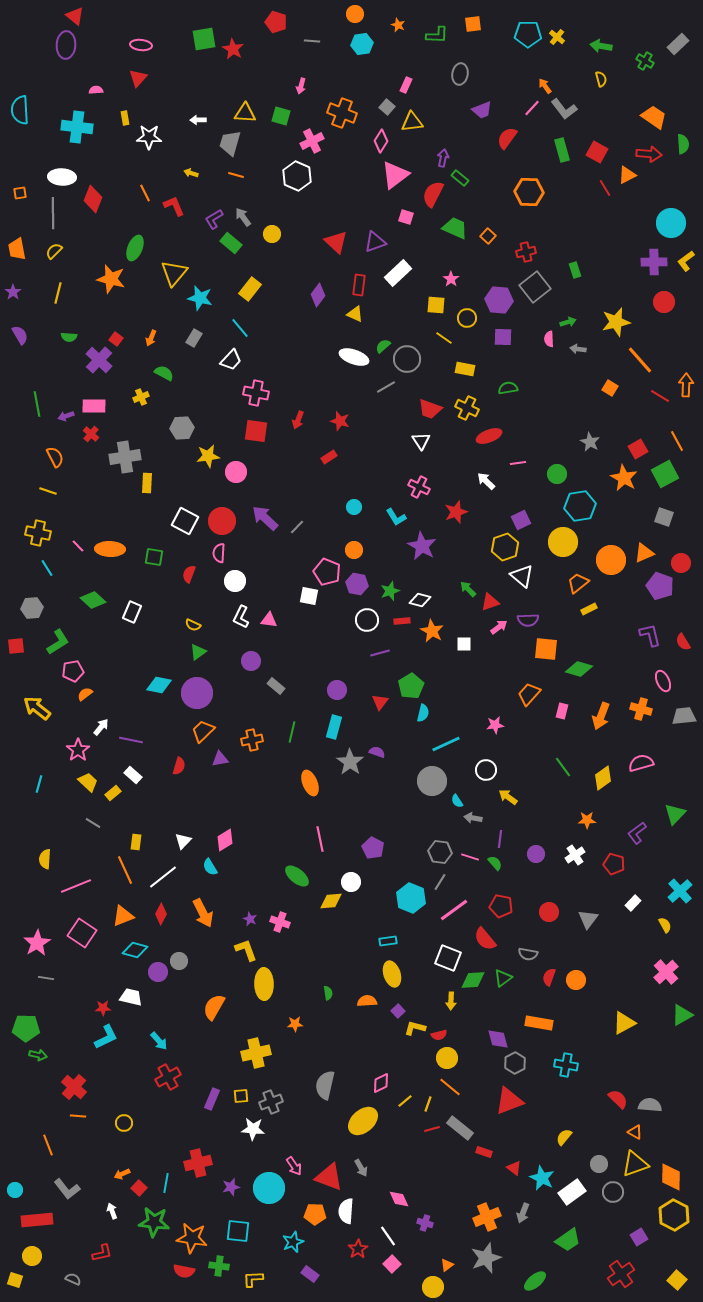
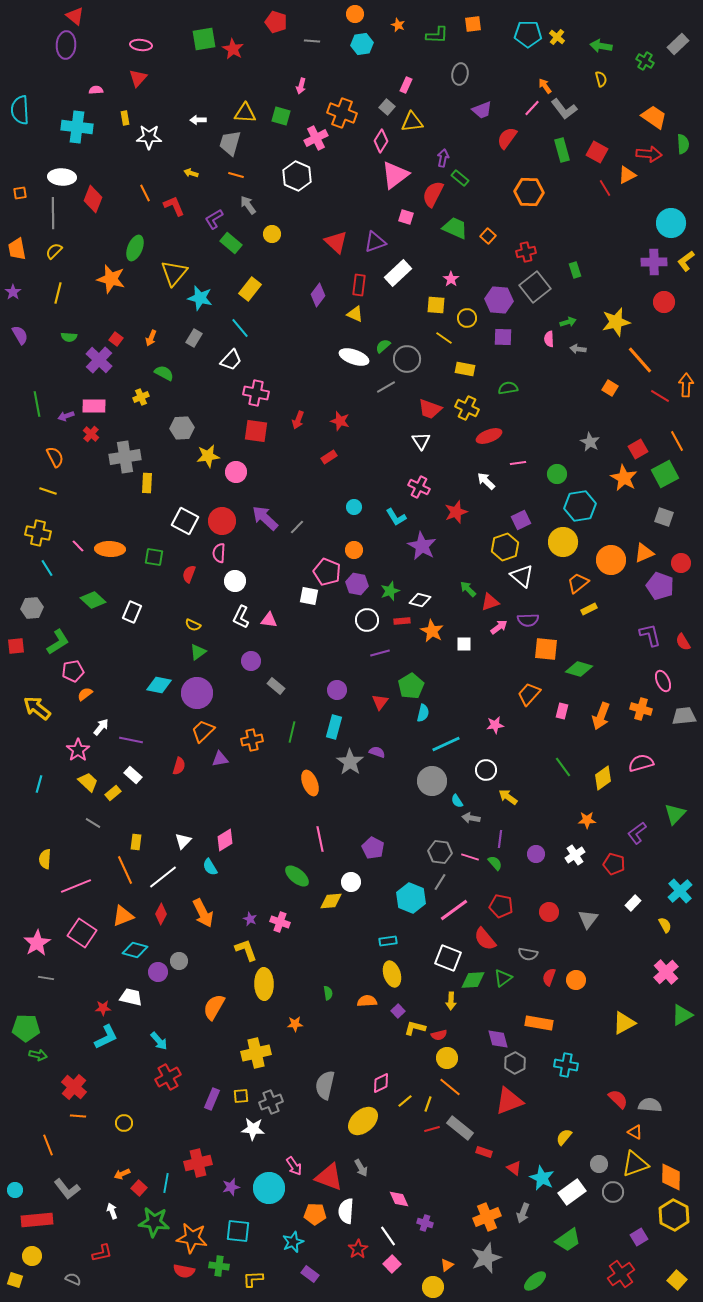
pink cross at (312, 141): moved 4 px right, 3 px up
gray arrow at (243, 217): moved 5 px right, 12 px up
gray arrow at (473, 818): moved 2 px left
